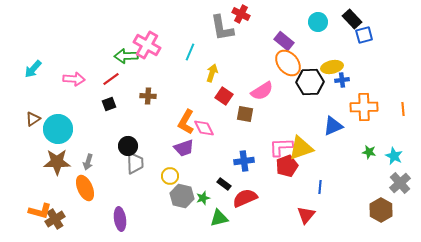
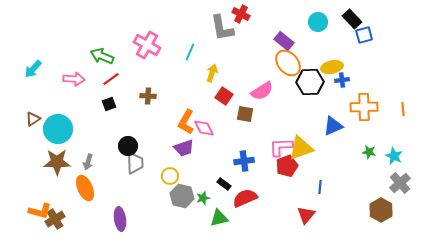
green arrow at (126, 56): moved 24 px left; rotated 25 degrees clockwise
